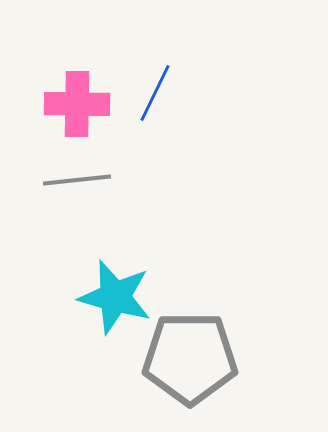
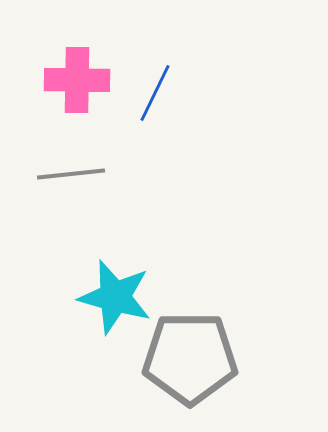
pink cross: moved 24 px up
gray line: moved 6 px left, 6 px up
